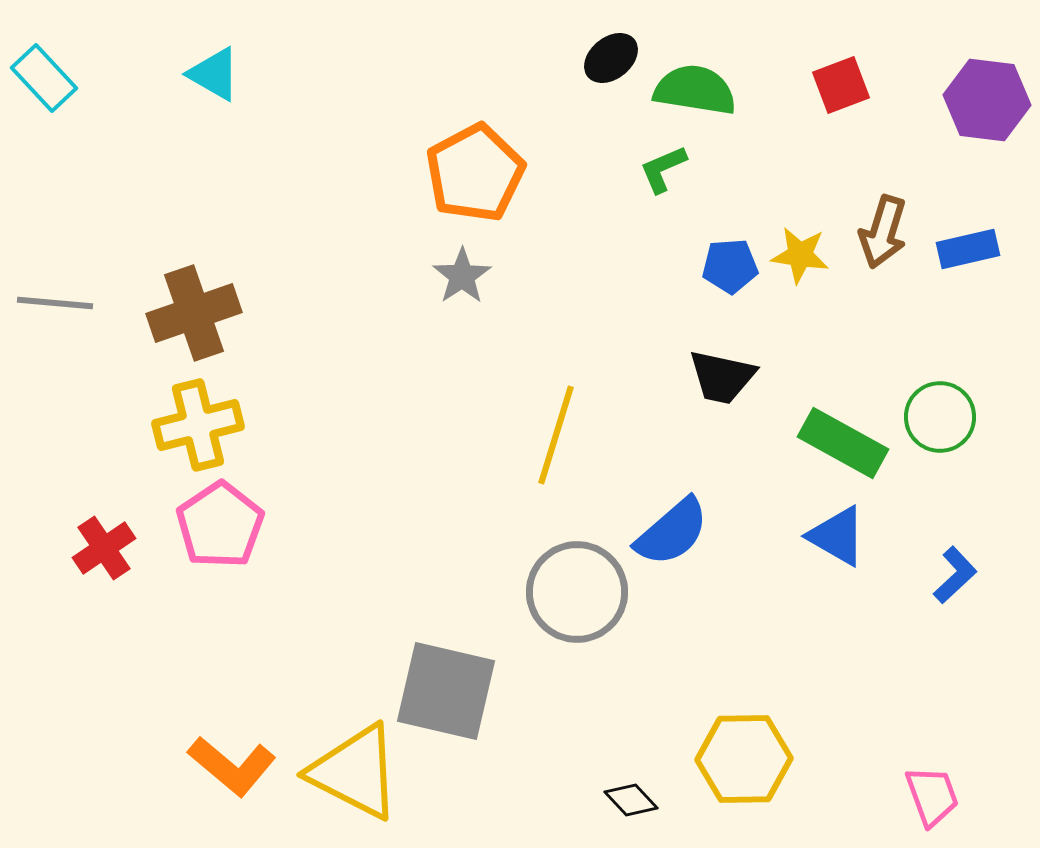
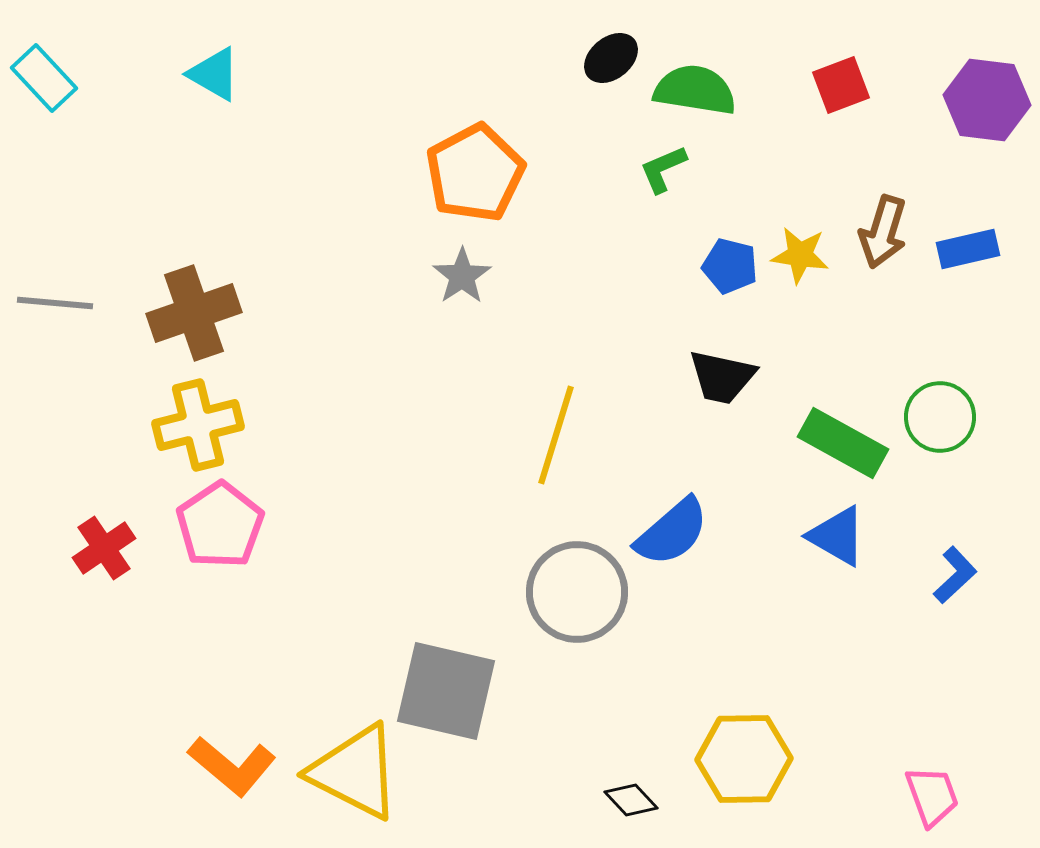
blue pentagon: rotated 18 degrees clockwise
